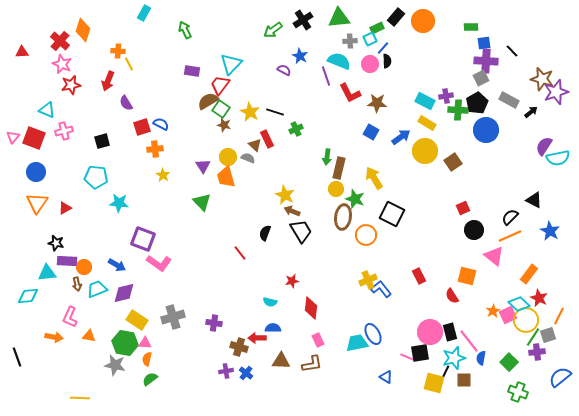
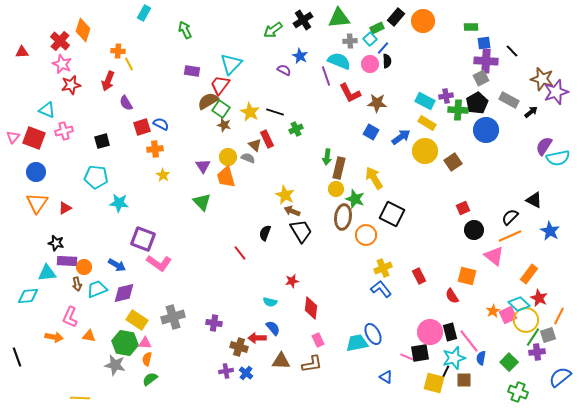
cyan square at (370, 39): rotated 16 degrees counterclockwise
yellow cross at (368, 280): moved 15 px right, 12 px up
blue semicircle at (273, 328): rotated 49 degrees clockwise
